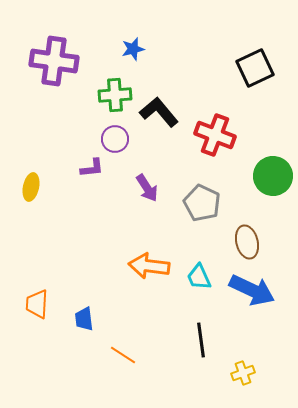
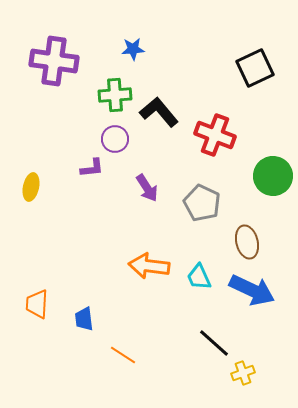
blue star: rotated 10 degrees clockwise
black line: moved 13 px right, 3 px down; rotated 40 degrees counterclockwise
